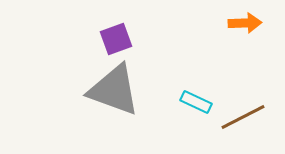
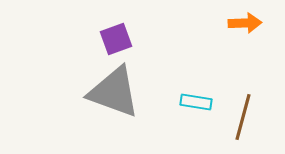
gray triangle: moved 2 px down
cyan rectangle: rotated 16 degrees counterclockwise
brown line: rotated 48 degrees counterclockwise
